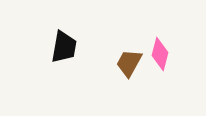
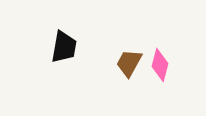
pink diamond: moved 11 px down
